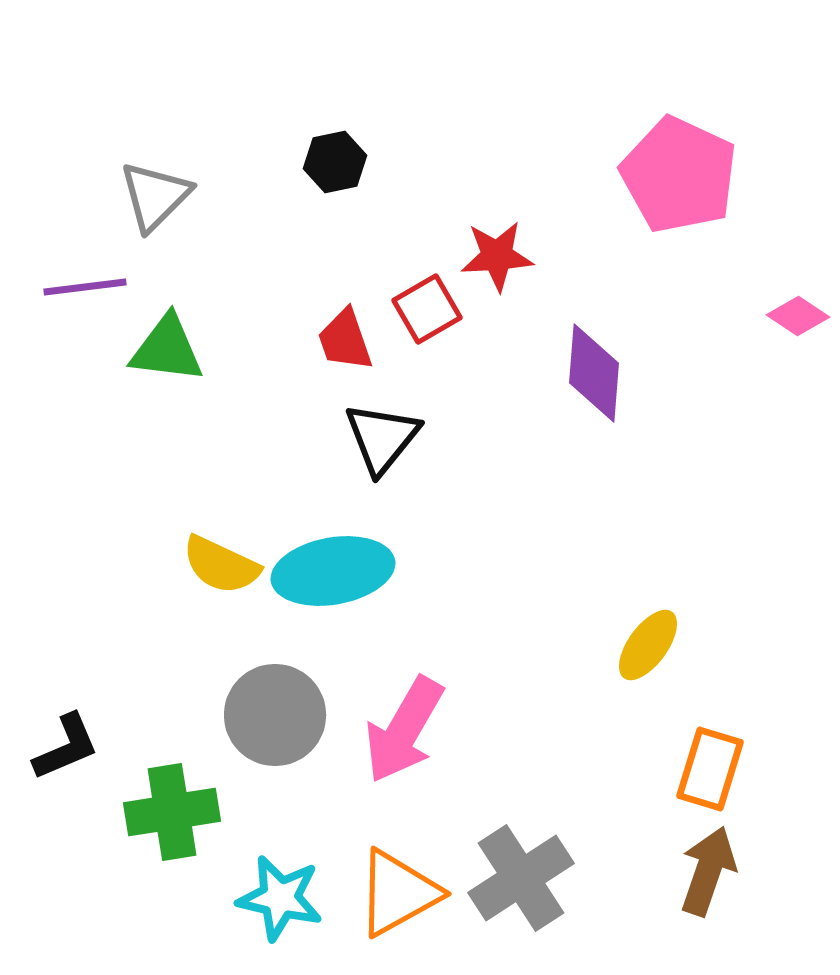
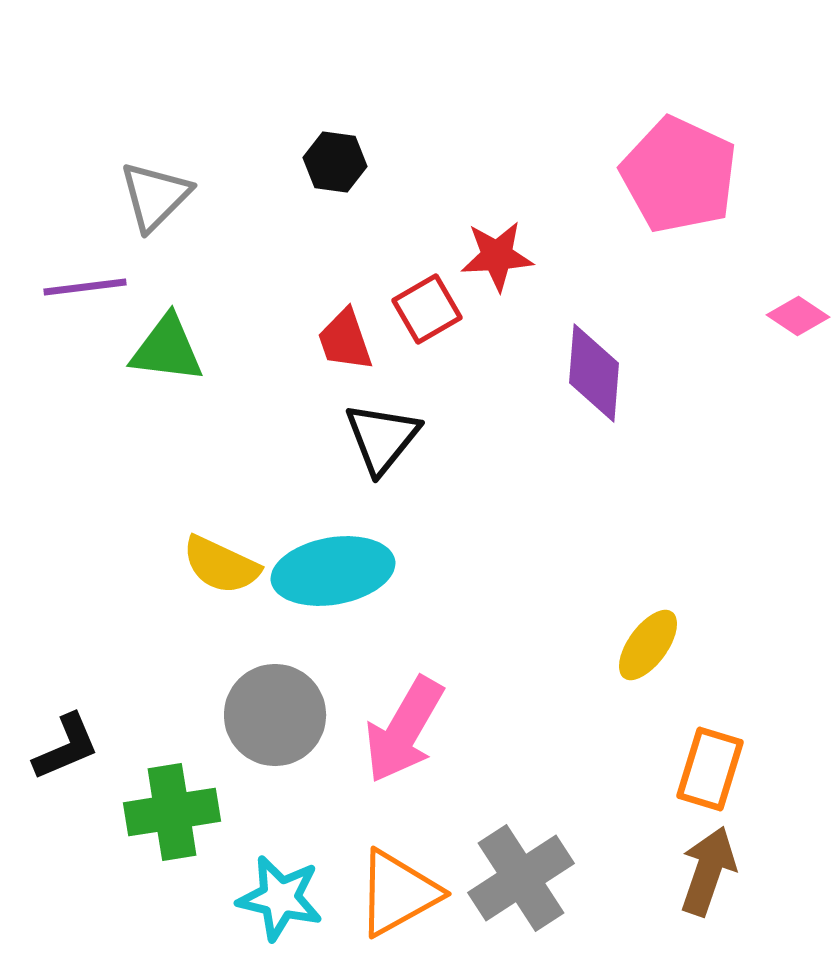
black hexagon: rotated 20 degrees clockwise
